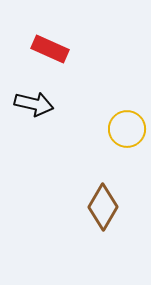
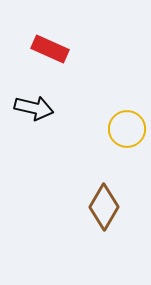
black arrow: moved 4 px down
brown diamond: moved 1 px right
